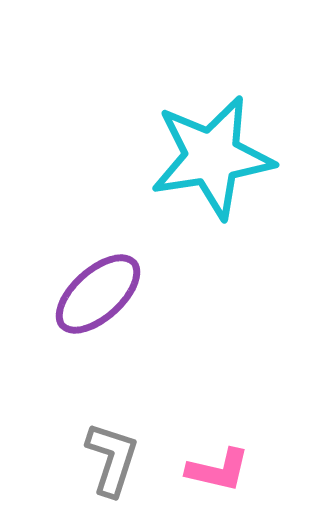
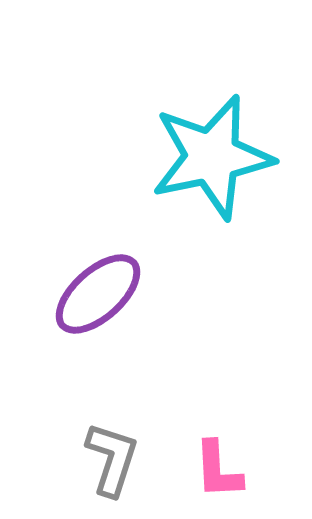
cyan star: rotated 3 degrees counterclockwise
pink L-shape: rotated 74 degrees clockwise
